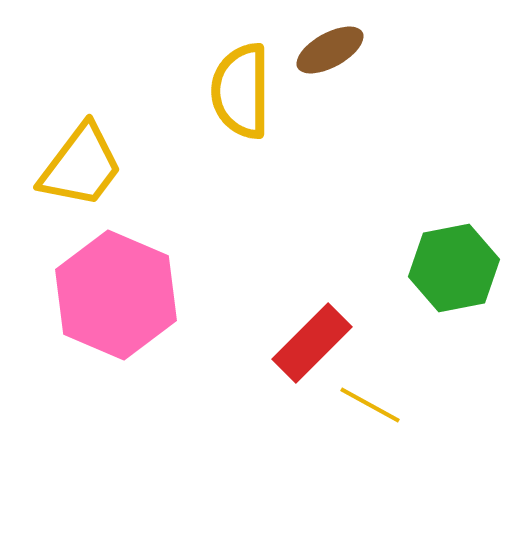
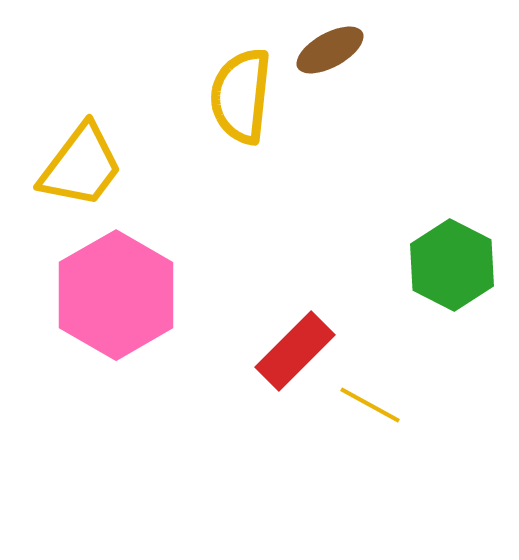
yellow semicircle: moved 5 px down; rotated 6 degrees clockwise
green hexagon: moved 2 px left, 3 px up; rotated 22 degrees counterclockwise
pink hexagon: rotated 7 degrees clockwise
red rectangle: moved 17 px left, 8 px down
